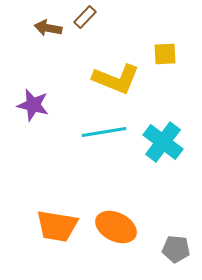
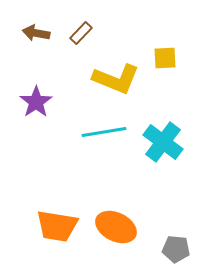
brown rectangle: moved 4 px left, 16 px down
brown arrow: moved 12 px left, 5 px down
yellow square: moved 4 px down
purple star: moved 3 px right, 3 px up; rotated 24 degrees clockwise
